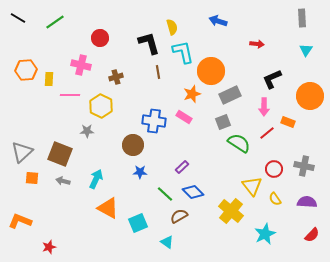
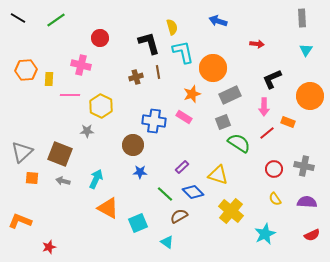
green line at (55, 22): moved 1 px right, 2 px up
orange circle at (211, 71): moved 2 px right, 3 px up
brown cross at (116, 77): moved 20 px right
yellow triangle at (252, 186): moved 34 px left, 11 px up; rotated 35 degrees counterclockwise
red semicircle at (312, 235): rotated 21 degrees clockwise
